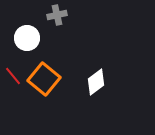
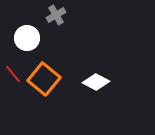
gray cross: moved 1 px left; rotated 18 degrees counterclockwise
red line: moved 2 px up
white diamond: rotated 64 degrees clockwise
